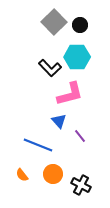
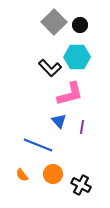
purple line: moved 2 px right, 9 px up; rotated 48 degrees clockwise
